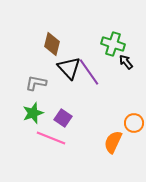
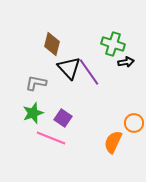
black arrow: rotated 119 degrees clockwise
